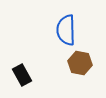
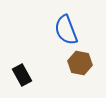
blue semicircle: rotated 20 degrees counterclockwise
